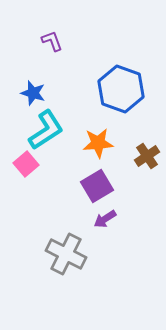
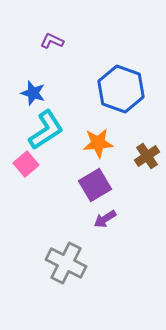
purple L-shape: rotated 45 degrees counterclockwise
purple square: moved 2 px left, 1 px up
gray cross: moved 9 px down
